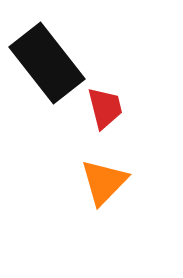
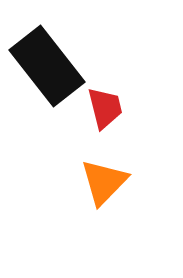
black rectangle: moved 3 px down
